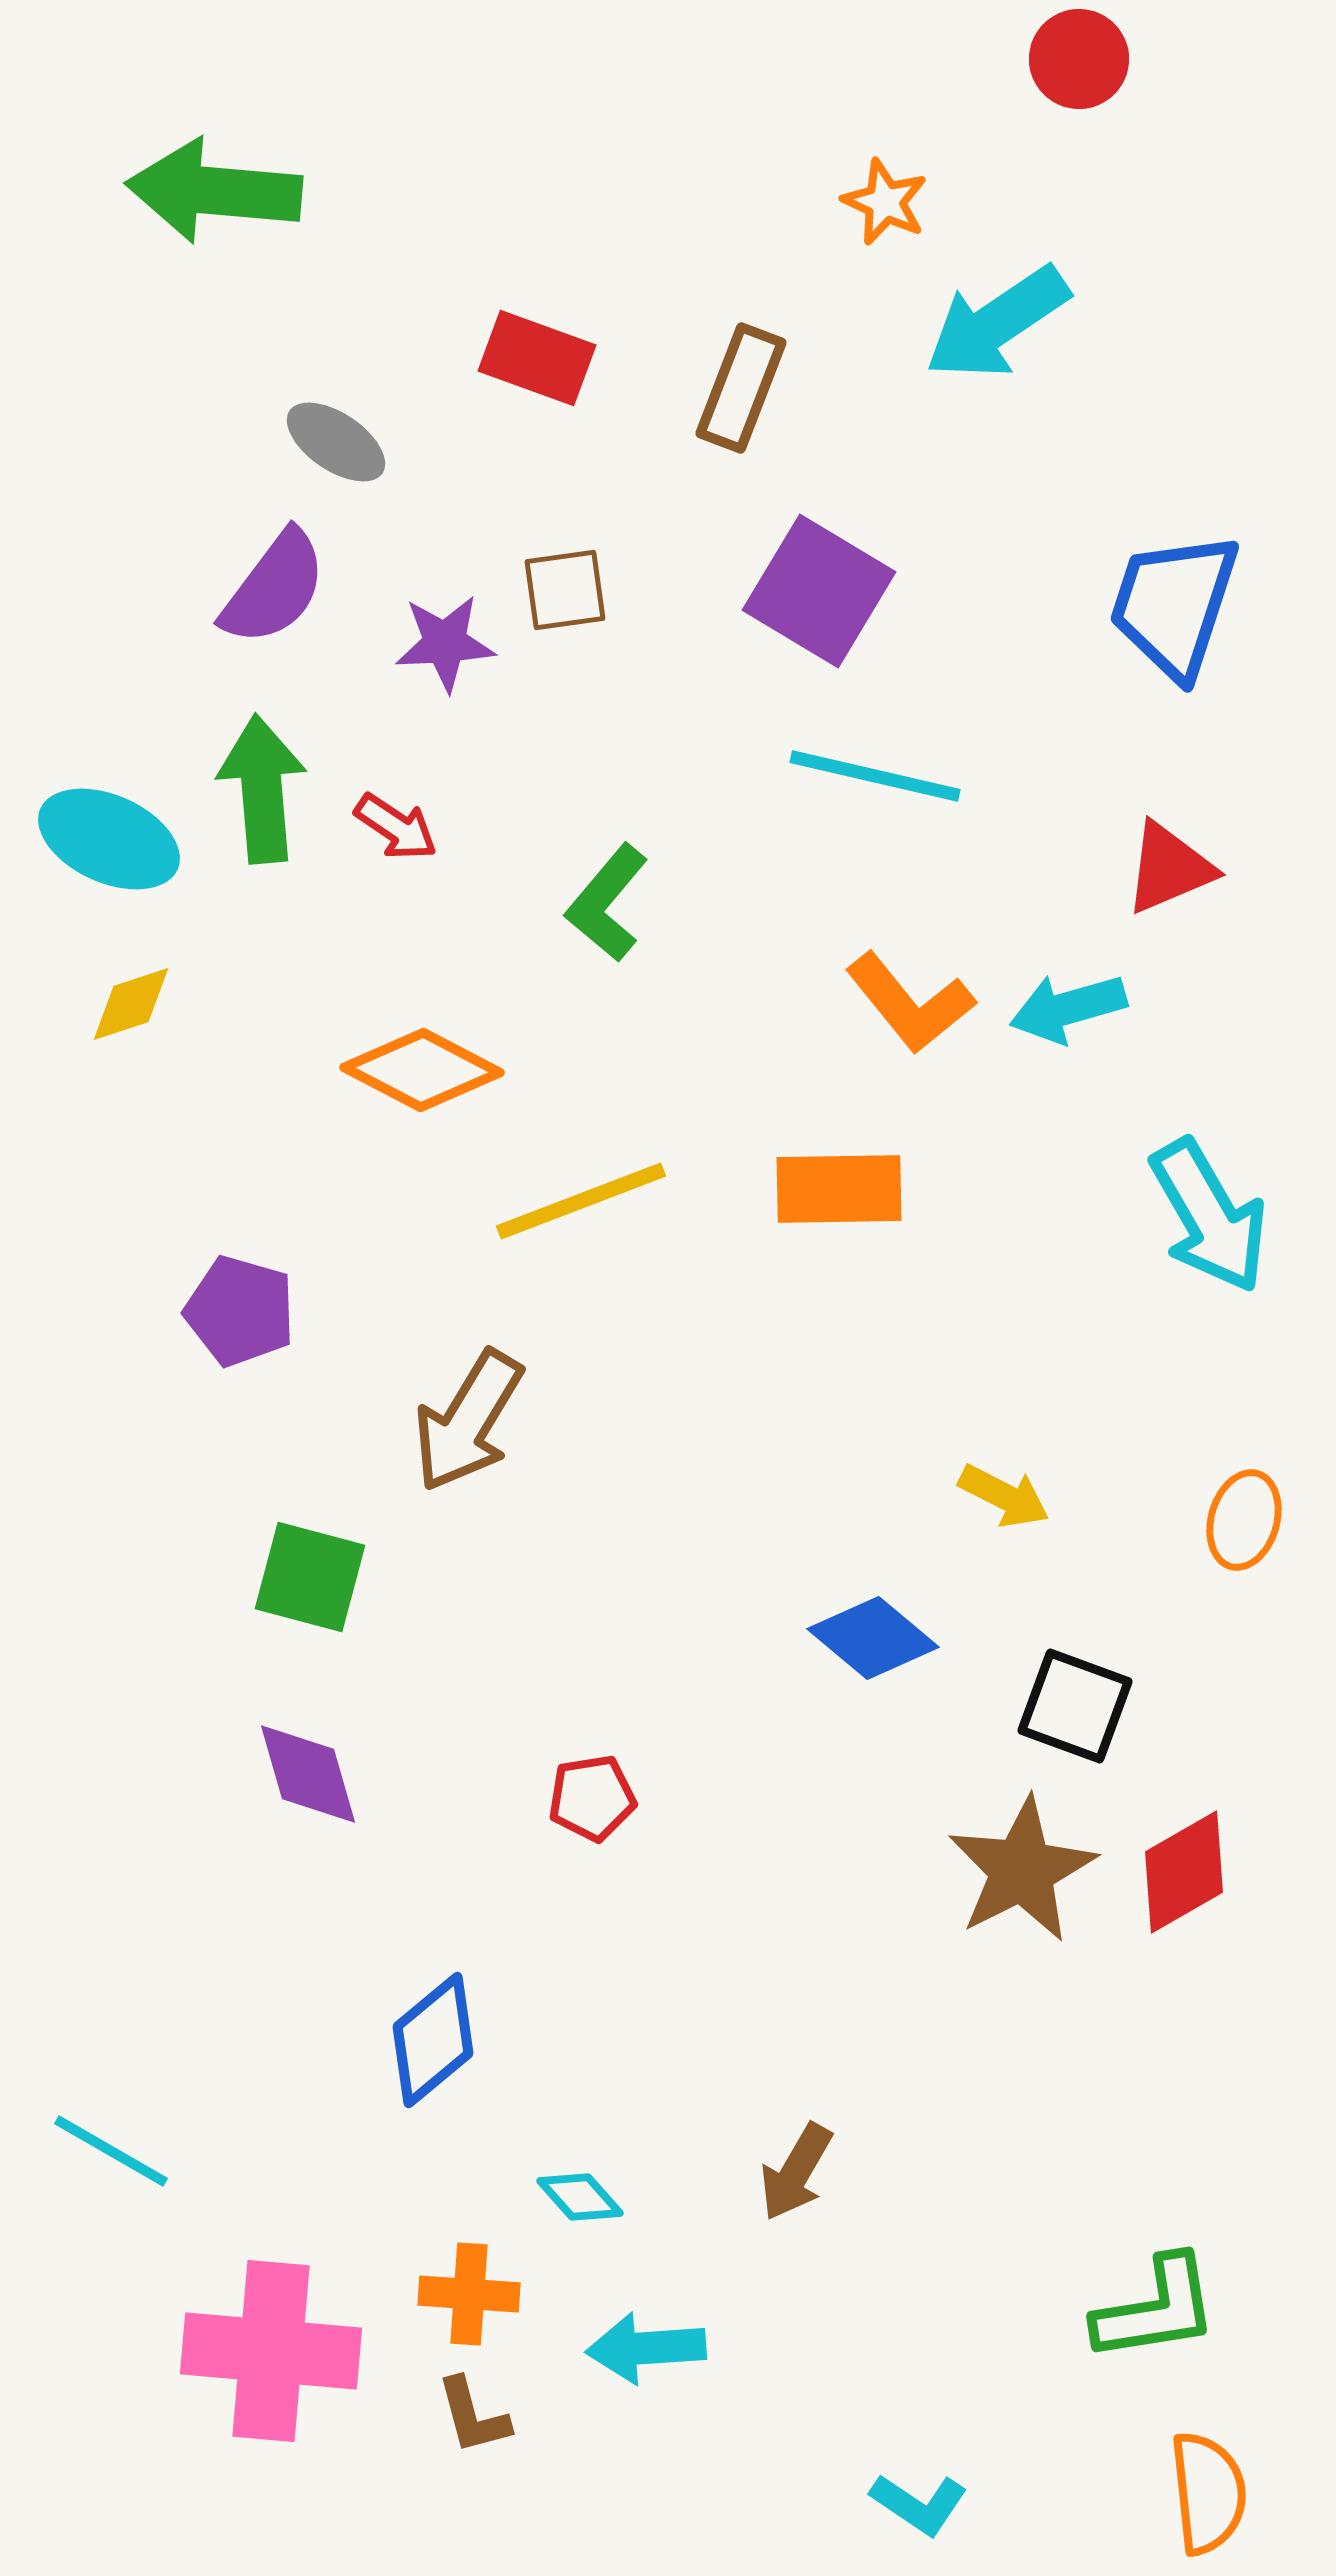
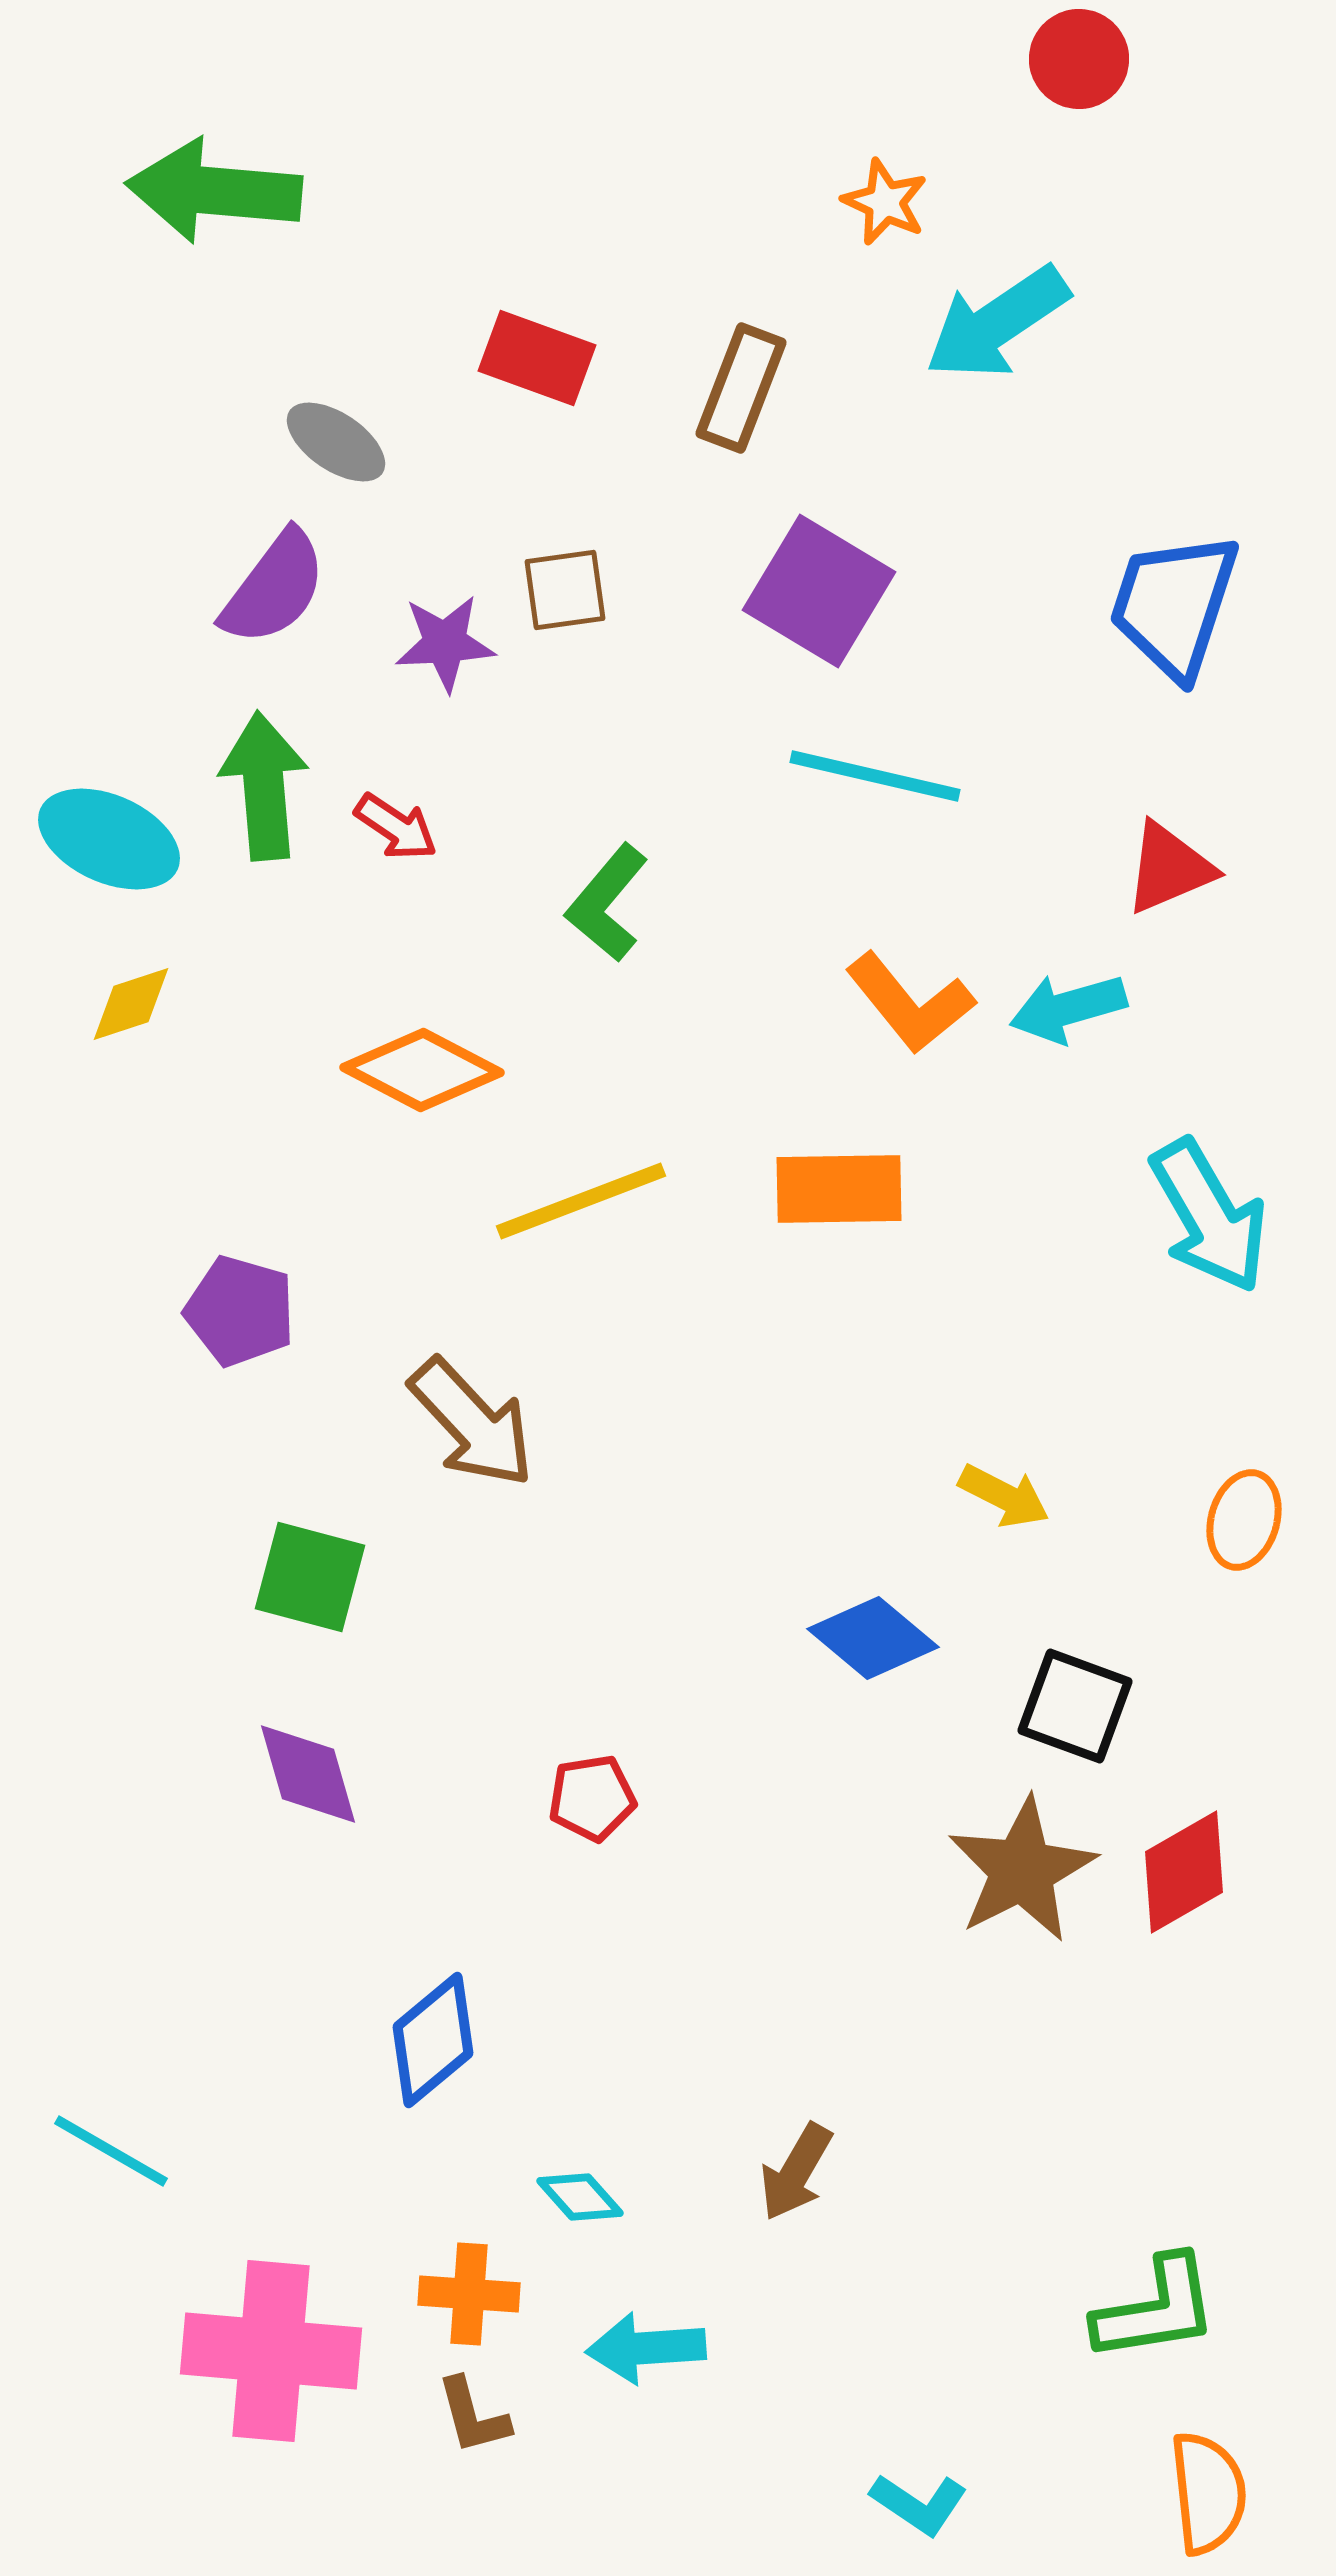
green arrow at (262, 789): moved 2 px right, 3 px up
brown arrow at (468, 1421): moved 4 px right, 2 px down; rotated 74 degrees counterclockwise
